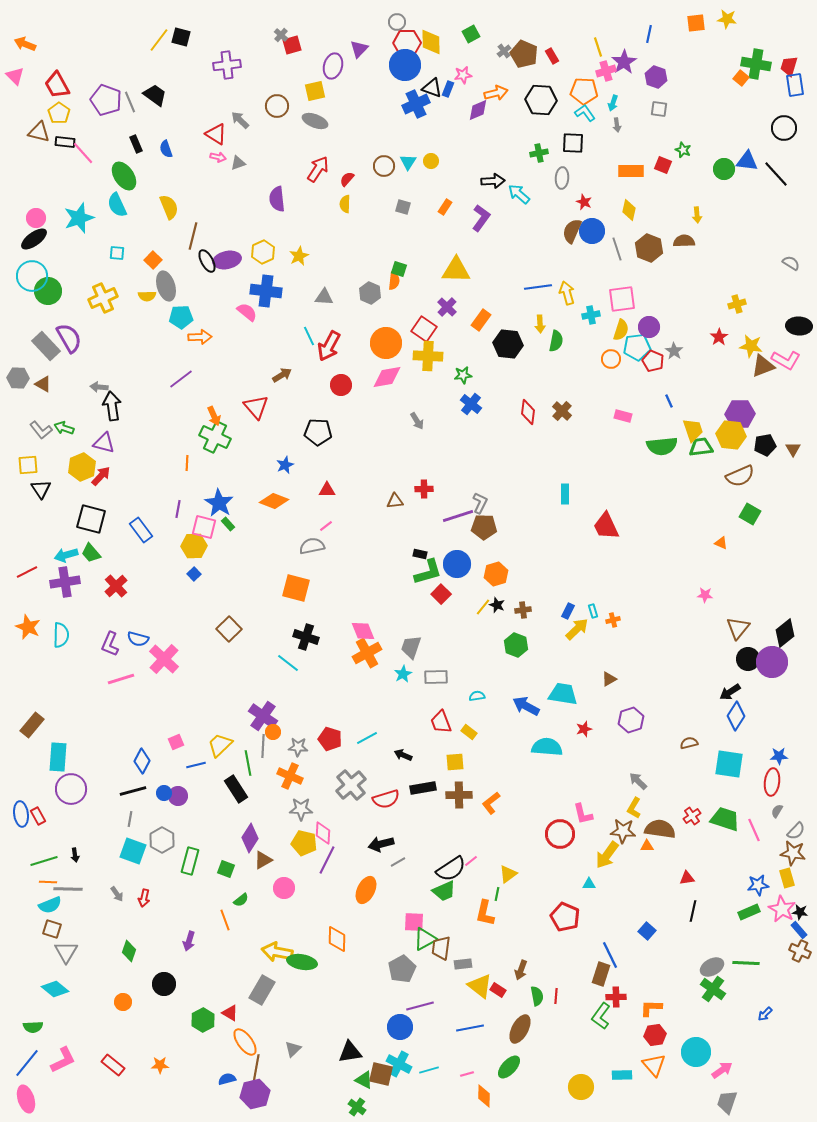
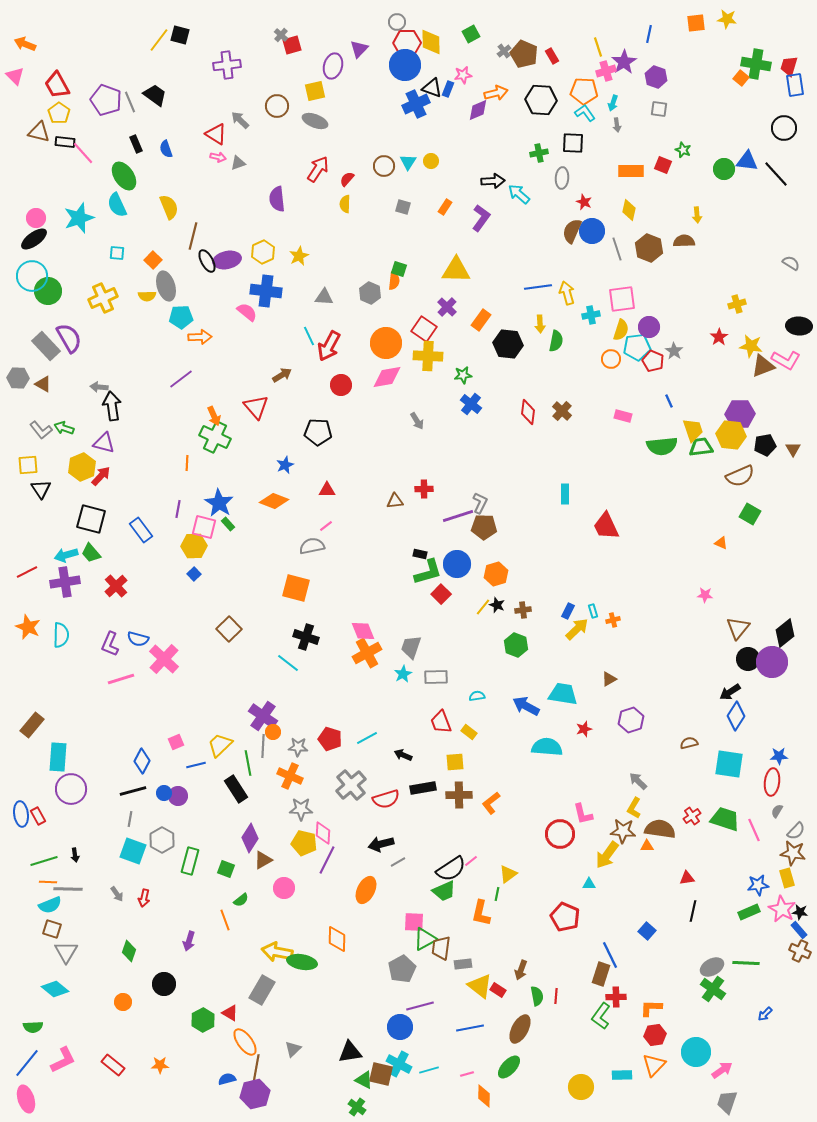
black square at (181, 37): moved 1 px left, 2 px up
orange L-shape at (485, 913): moved 4 px left
orange triangle at (654, 1065): rotated 25 degrees clockwise
